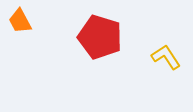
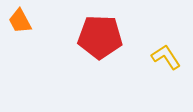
red pentagon: rotated 15 degrees counterclockwise
